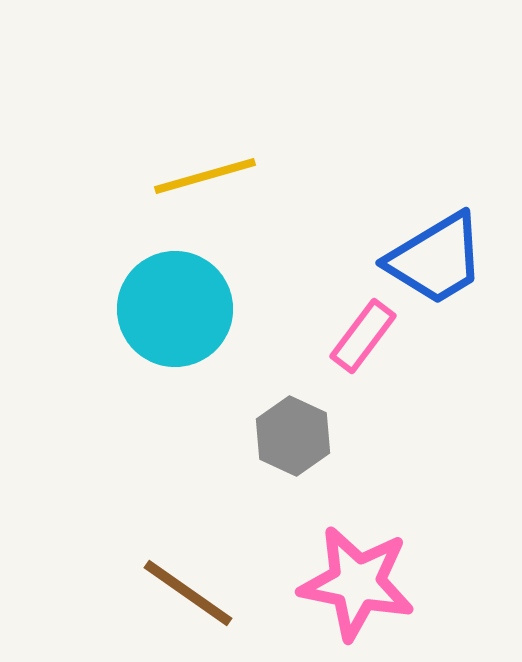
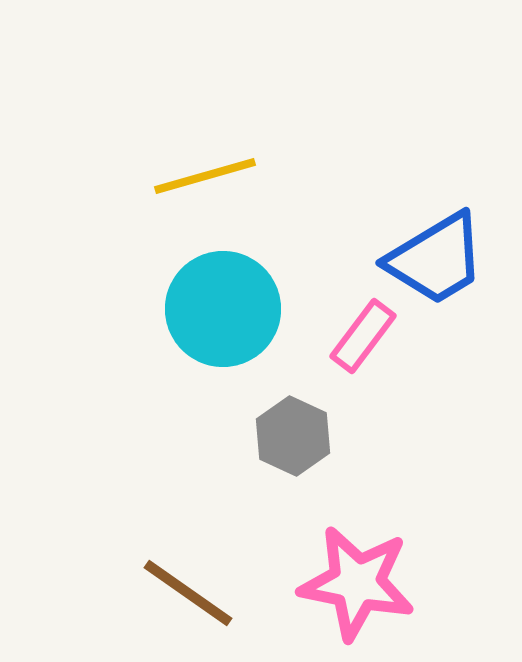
cyan circle: moved 48 px right
